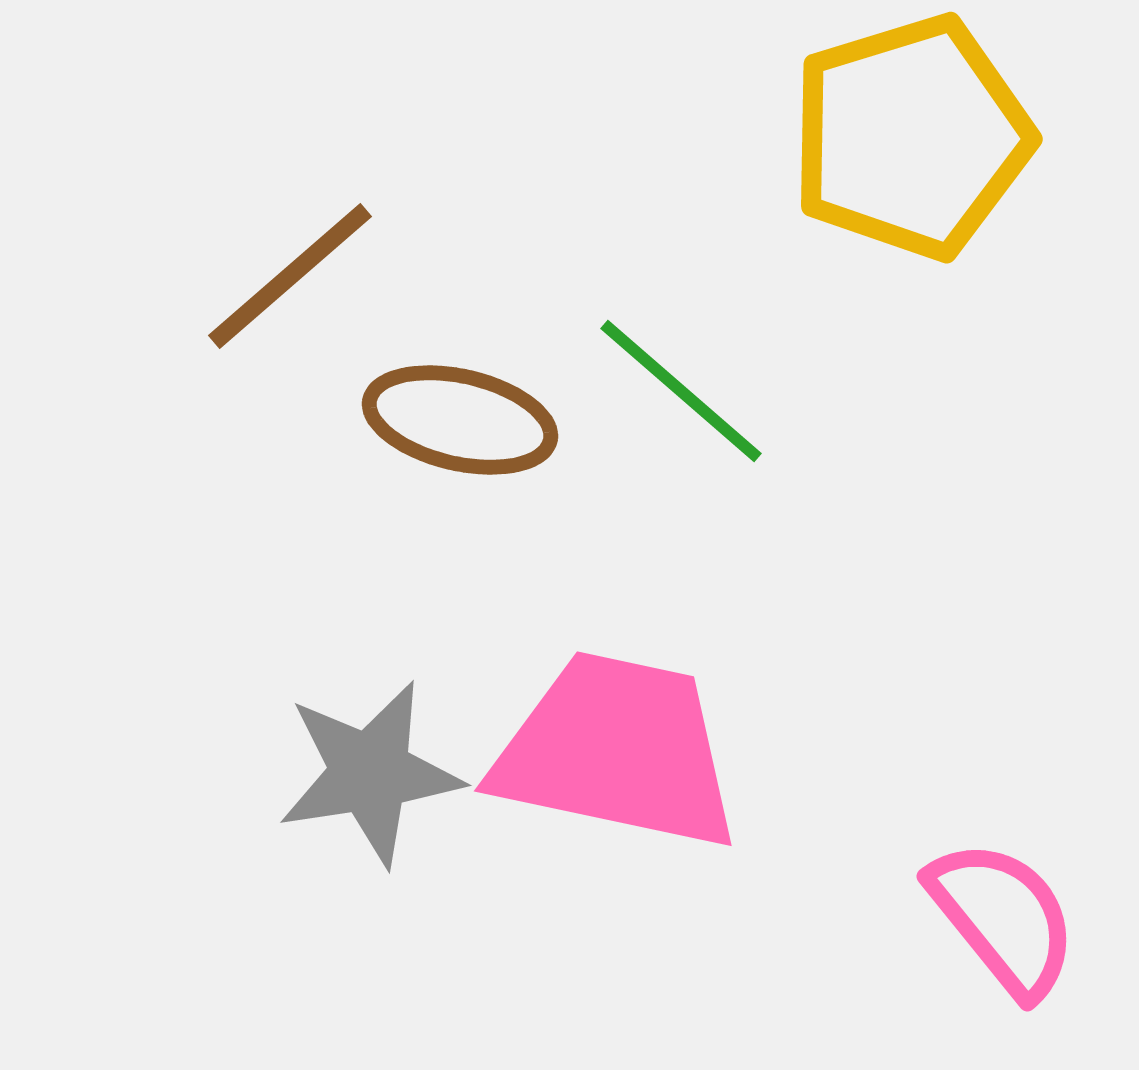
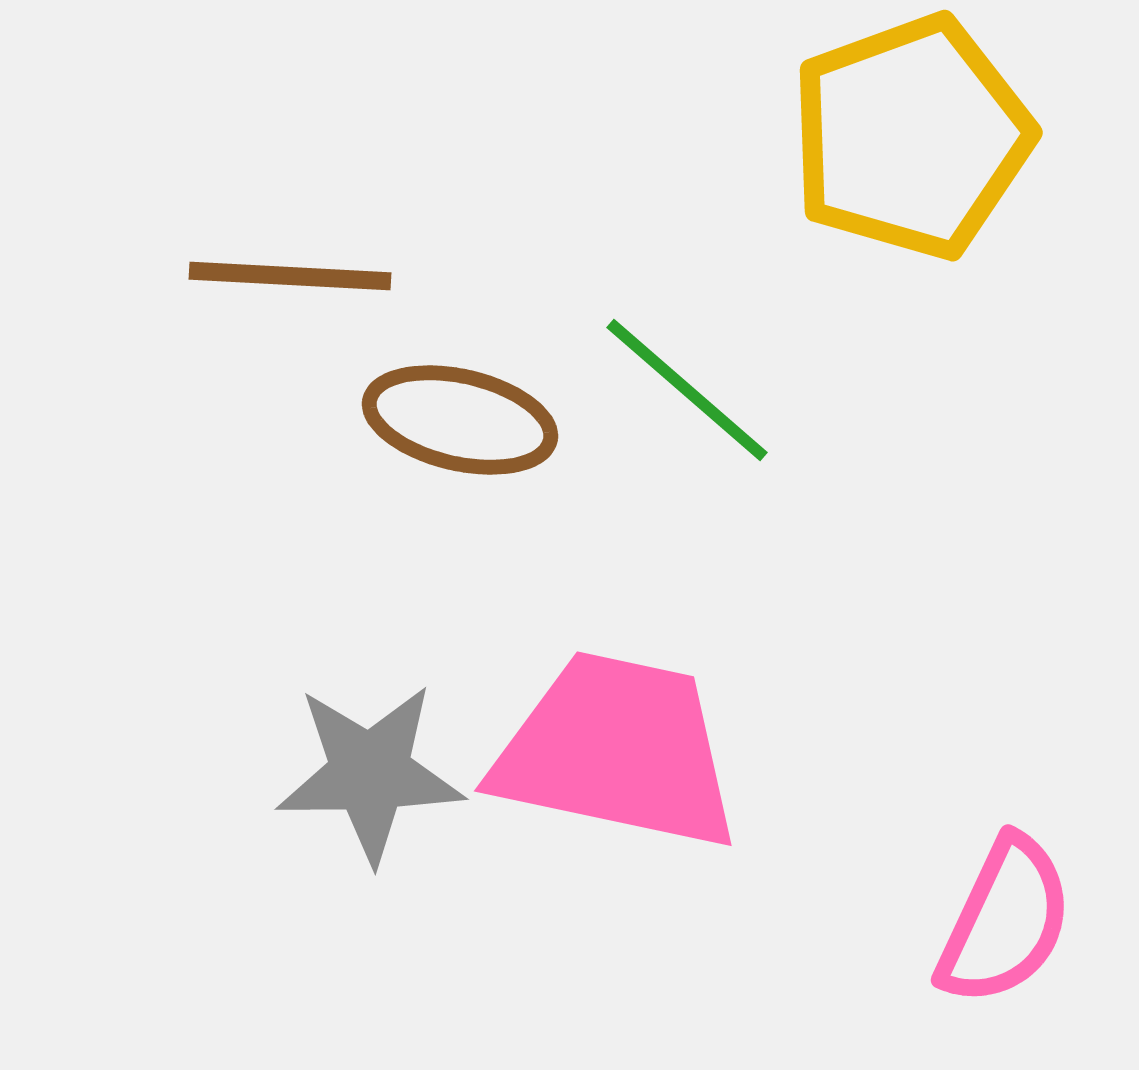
yellow pentagon: rotated 3 degrees counterclockwise
brown line: rotated 44 degrees clockwise
green line: moved 6 px right, 1 px up
gray star: rotated 8 degrees clockwise
pink semicircle: moved 2 px right, 3 px down; rotated 64 degrees clockwise
